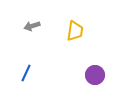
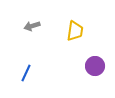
purple circle: moved 9 px up
